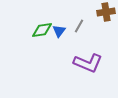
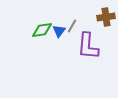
brown cross: moved 5 px down
gray line: moved 7 px left
purple L-shape: moved 17 px up; rotated 72 degrees clockwise
